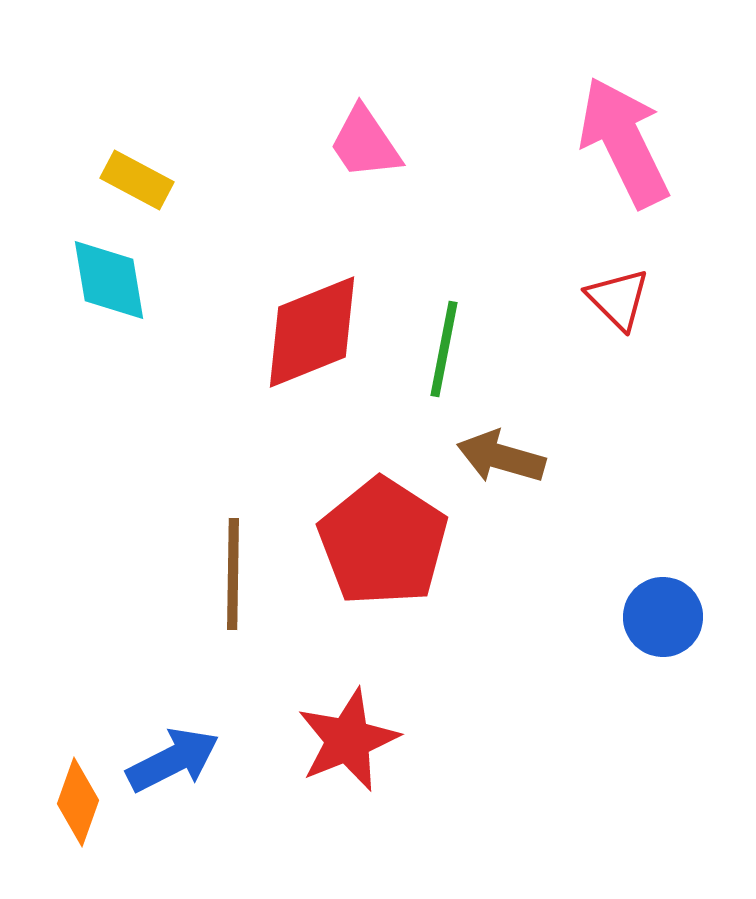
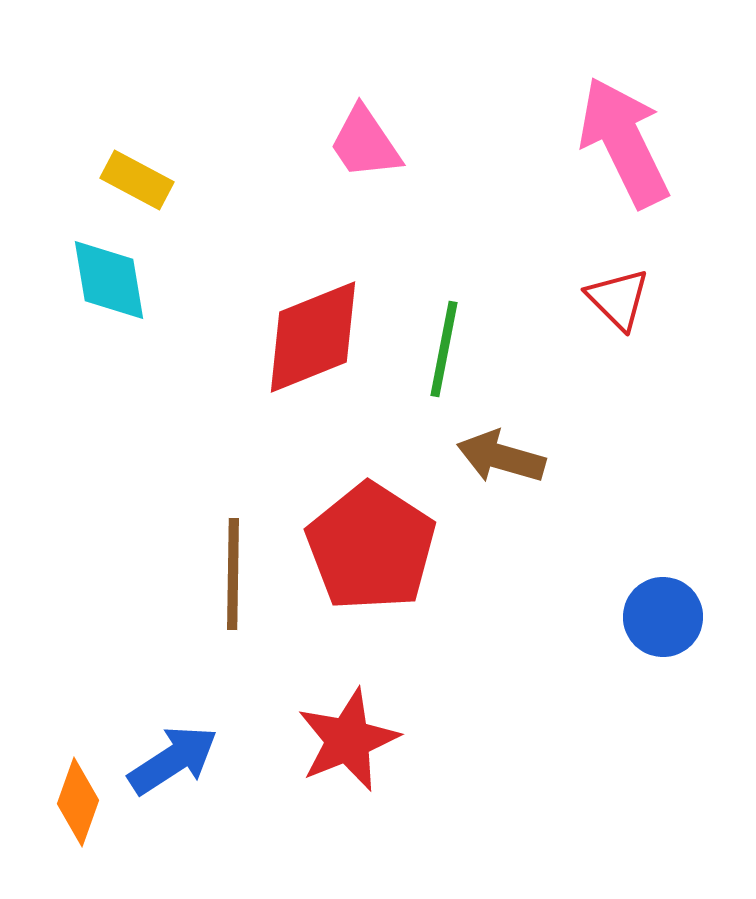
red diamond: moved 1 px right, 5 px down
red pentagon: moved 12 px left, 5 px down
blue arrow: rotated 6 degrees counterclockwise
